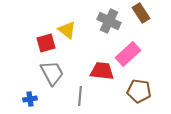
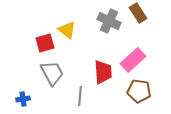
brown rectangle: moved 3 px left
red square: moved 1 px left
pink rectangle: moved 5 px right, 6 px down
red trapezoid: moved 1 px right, 1 px down; rotated 80 degrees clockwise
blue cross: moved 7 px left
